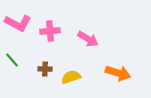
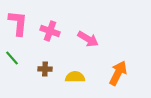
pink L-shape: rotated 112 degrees counterclockwise
pink cross: rotated 24 degrees clockwise
green line: moved 2 px up
orange arrow: rotated 80 degrees counterclockwise
yellow semicircle: moved 4 px right; rotated 18 degrees clockwise
